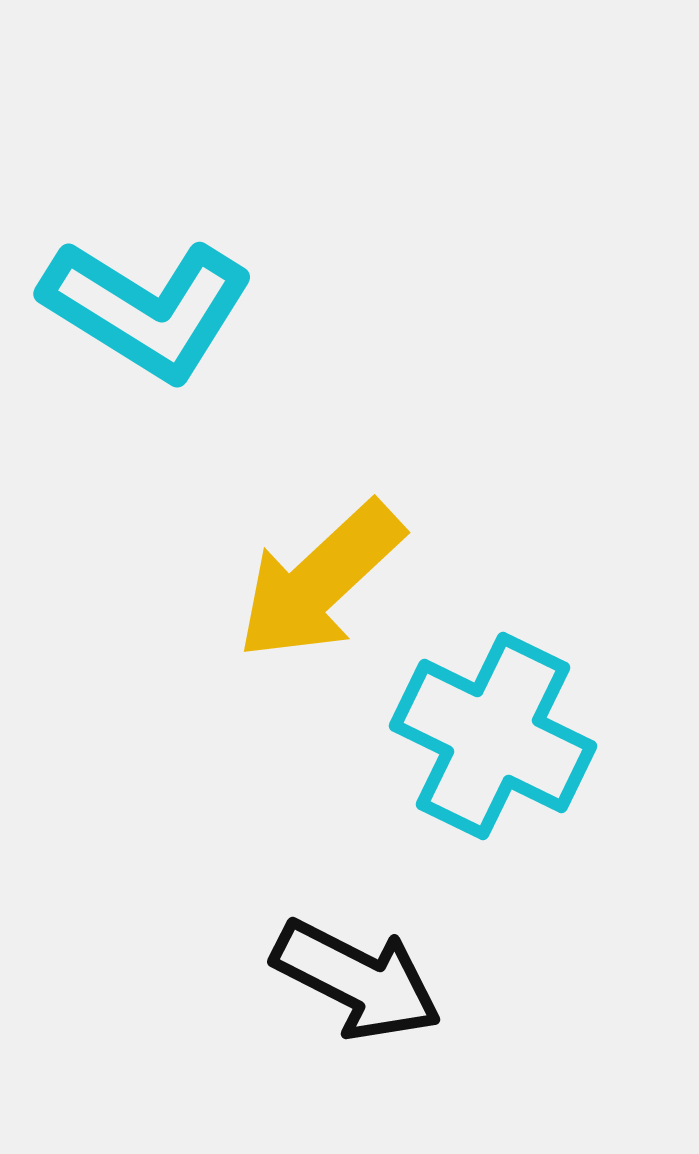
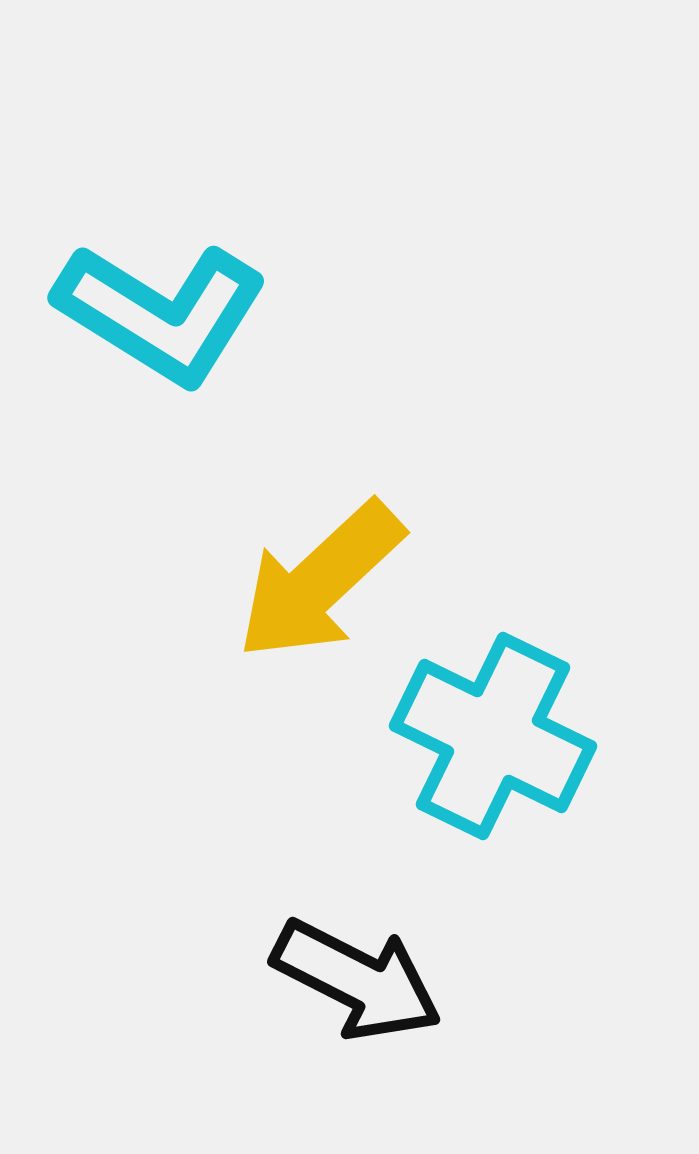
cyan L-shape: moved 14 px right, 4 px down
